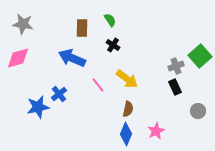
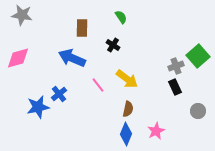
green semicircle: moved 11 px right, 3 px up
gray star: moved 1 px left, 9 px up
green square: moved 2 px left
